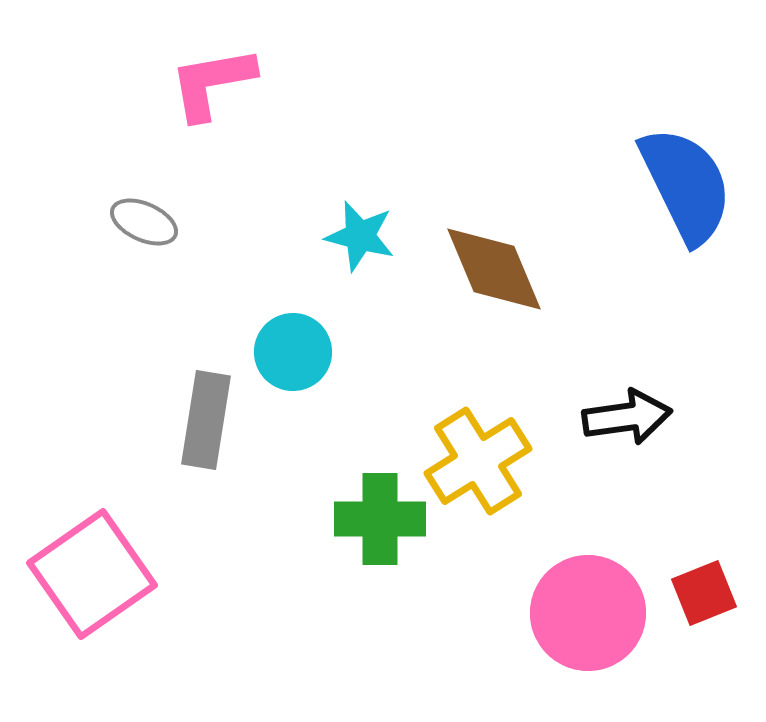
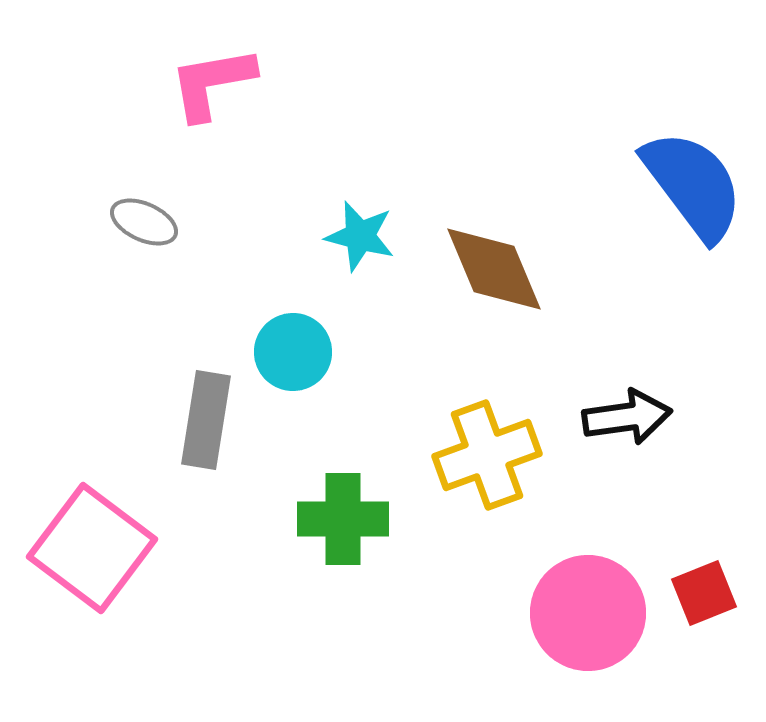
blue semicircle: moved 7 px right; rotated 11 degrees counterclockwise
yellow cross: moved 9 px right, 6 px up; rotated 12 degrees clockwise
green cross: moved 37 px left
pink square: moved 26 px up; rotated 18 degrees counterclockwise
